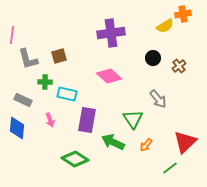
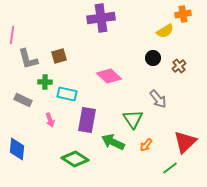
yellow semicircle: moved 5 px down
purple cross: moved 10 px left, 15 px up
blue diamond: moved 21 px down
